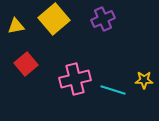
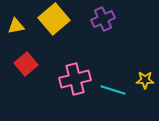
yellow star: moved 1 px right
